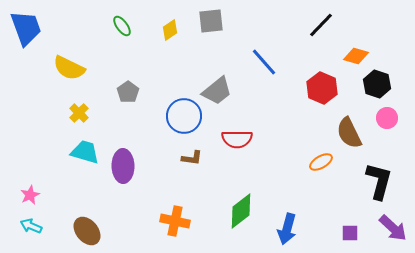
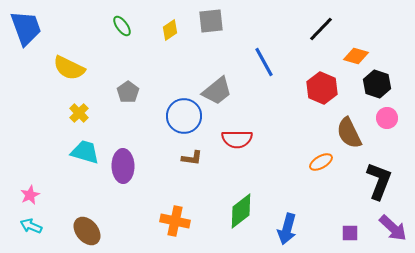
black line: moved 4 px down
blue line: rotated 12 degrees clockwise
black L-shape: rotated 6 degrees clockwise
